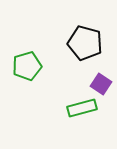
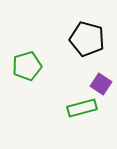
black pentagon: moved 2 px right, 4 px up
